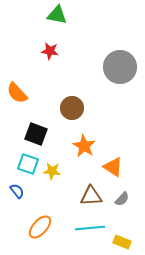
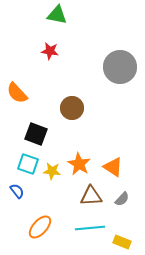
orange star: moved 5 px left, 18 px down
